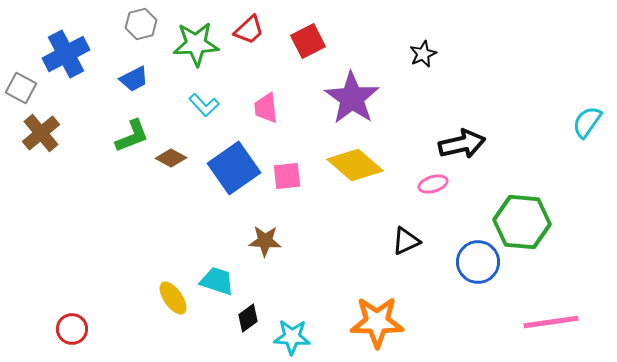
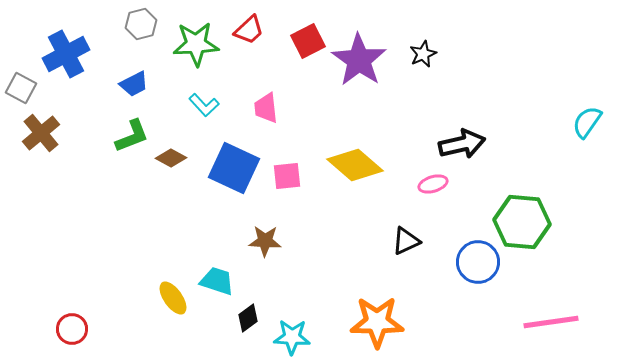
blue trapezoid: moved 5 px down
purple star: moved 7 px right, 38 px up
blue square: rotated 30 degrees counterclockwise
